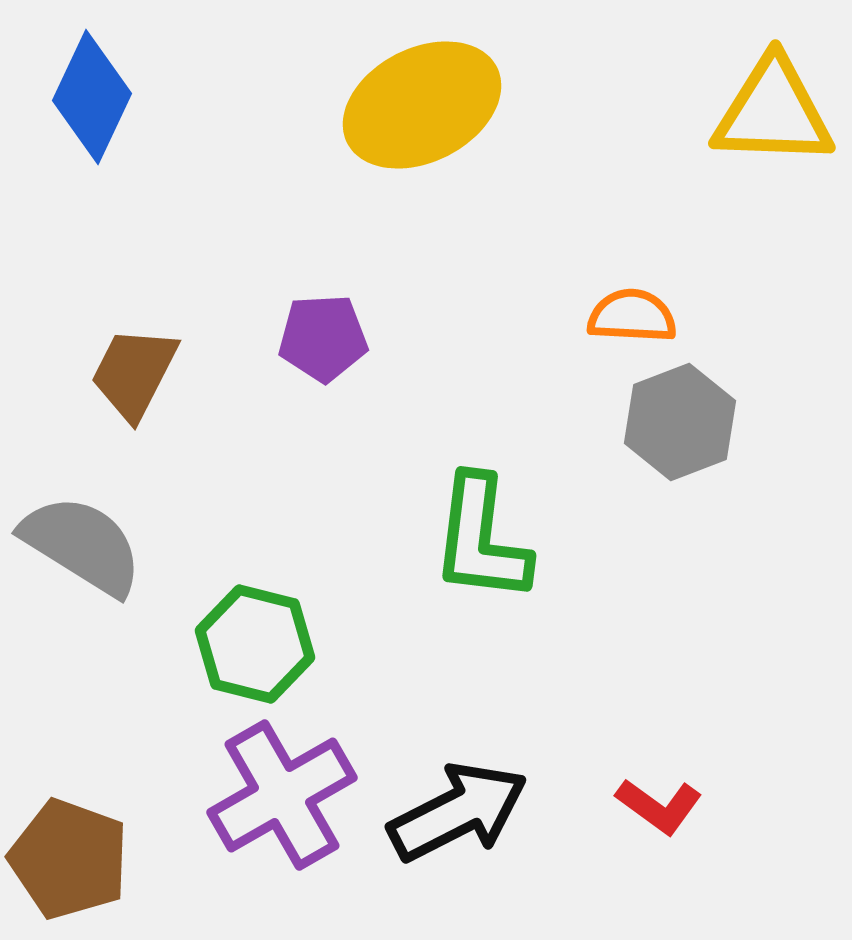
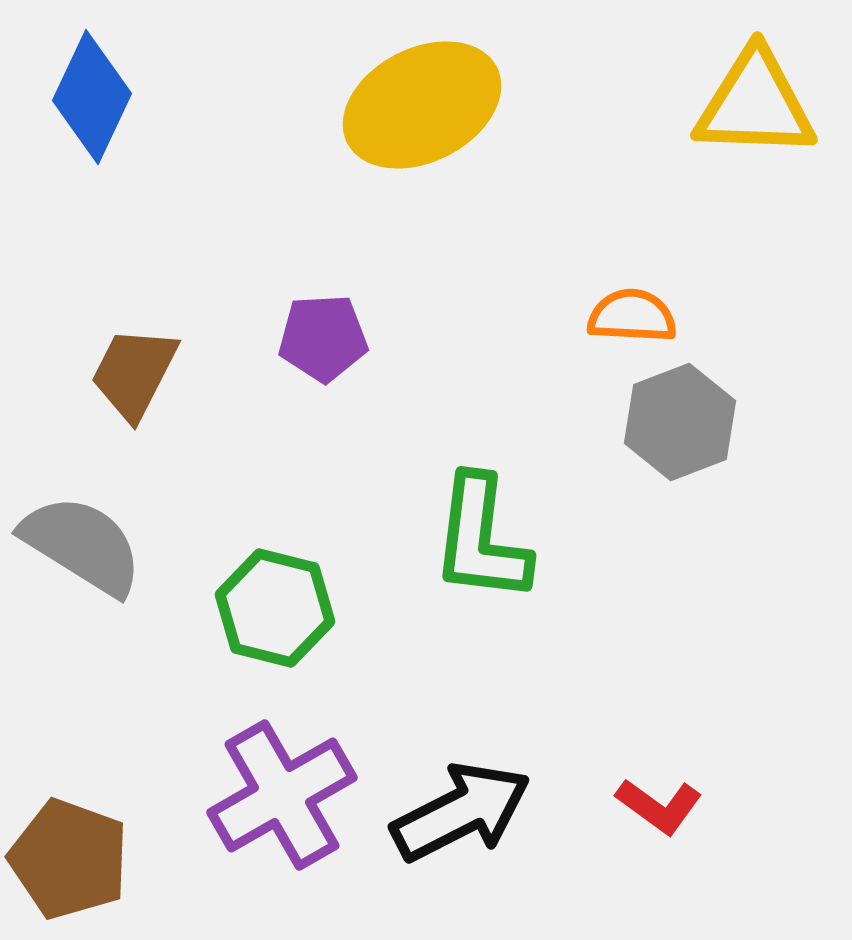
yellow triangle: moved 18 px left, 8 px up
green hexagon: moved 20 px right, 36 px up
black arrow: moved 3 px right
